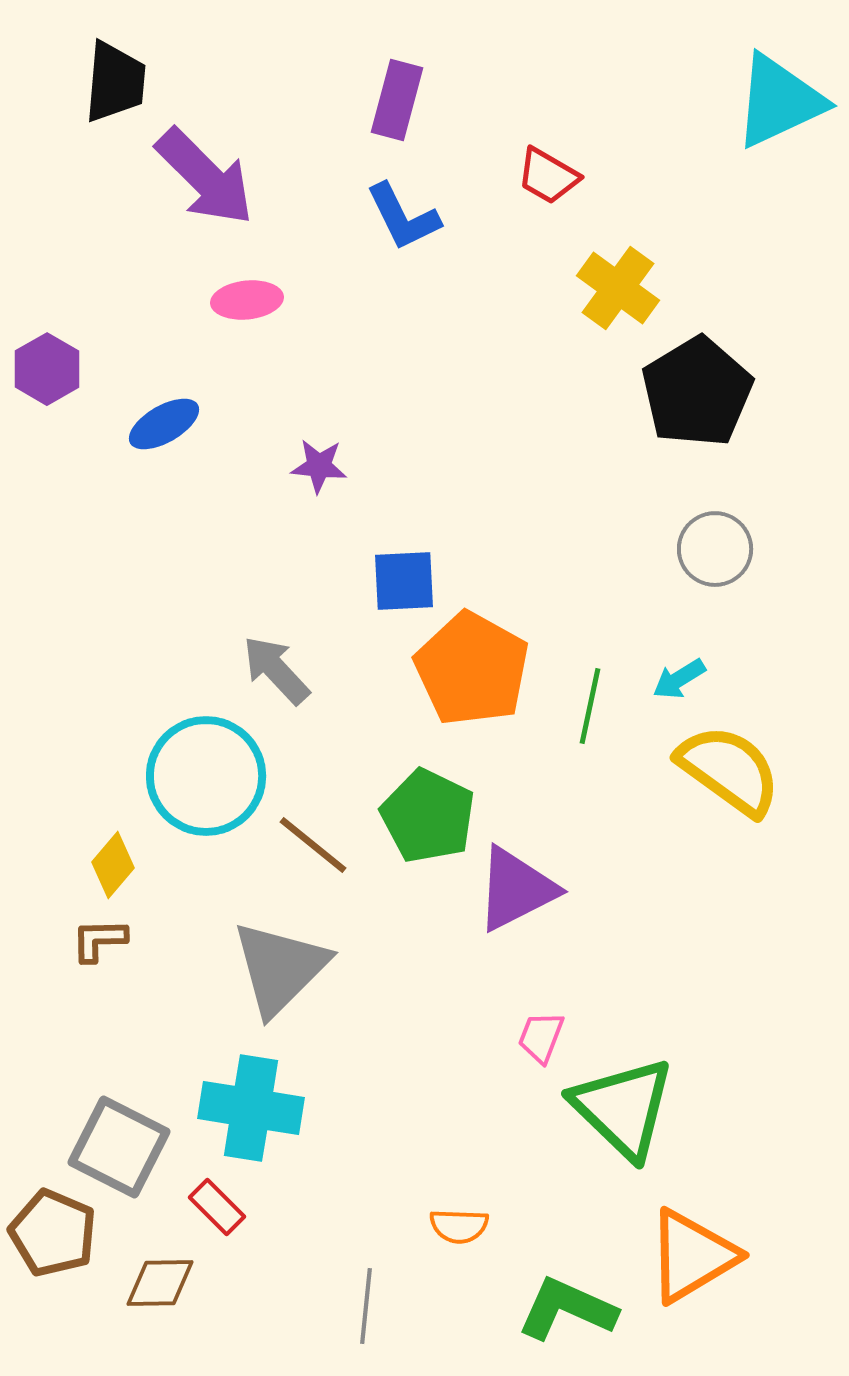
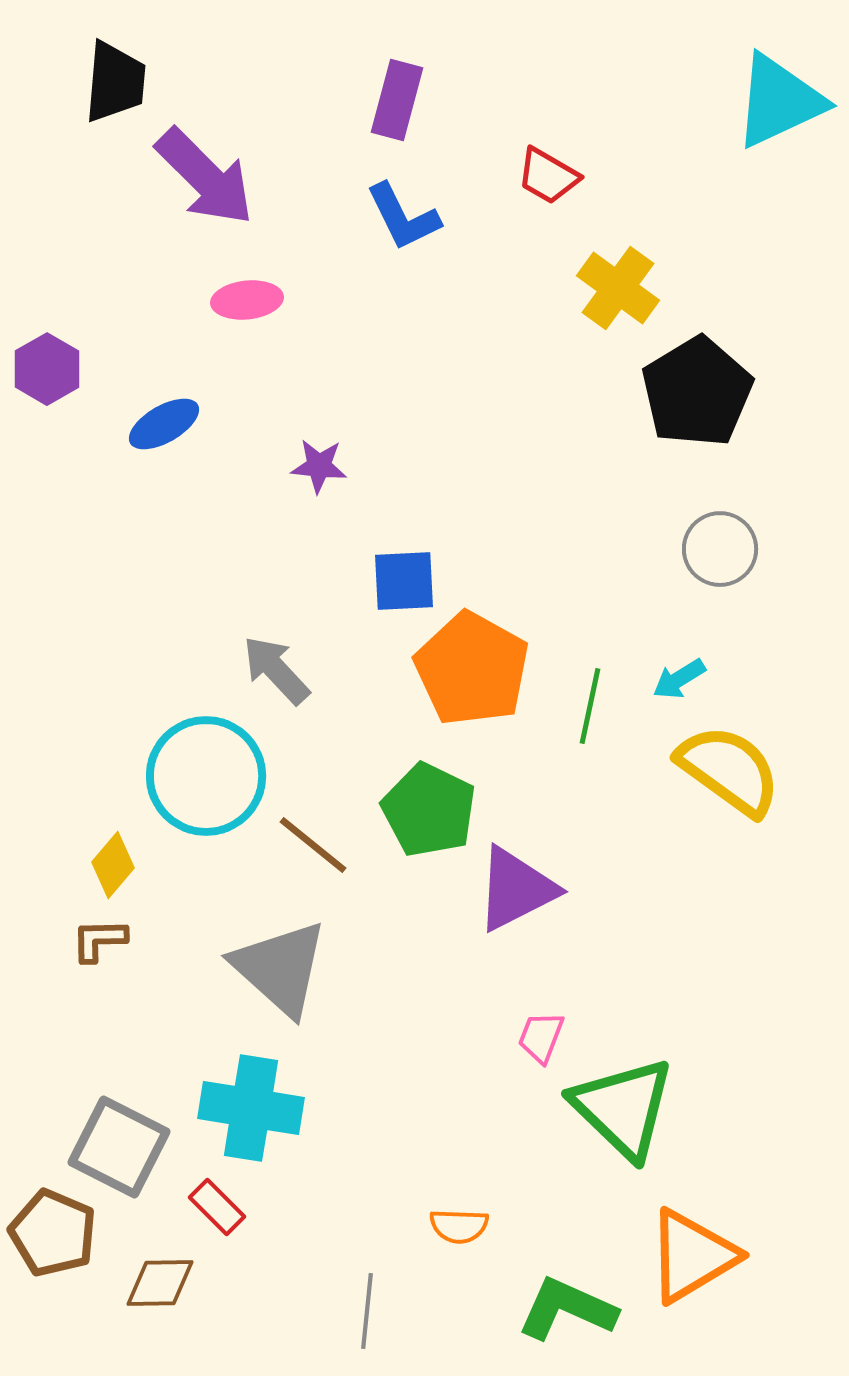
gray circle: moved 5 px right
green pentagon: moved 1 px right, 6 px up
gray triangle: rotated 33 degrees counterclockwise
gray line: moved 1 px right, 5 px down
